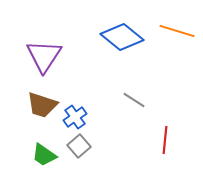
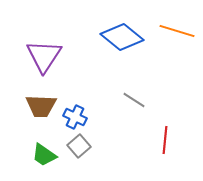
brown trapezoid: moved 1 px left, 1 px down; rotated 16 degrees counterclockwise
blue cross: rotated 30 degrees counterclockwise
